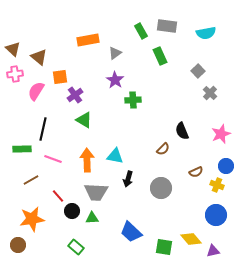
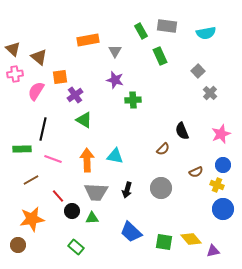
gray triangle at (115, 53): moved 2 px up; rotated 24 degrees counterclockwise
purple star at (115, 80): rotated 18 degrees counterclockwise
blue circle at (226, 166): moved 3 px left, 1 px up
black arrow at (128, 179): moved 1 px left, 11 px down
blue circle at (216, 215): moved 7 px right, 6 px up
green square at (164, 247): moved 5 px up
